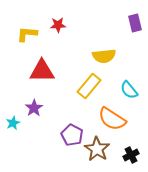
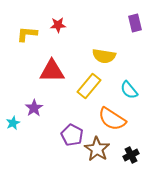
yellow semicircle: rotated 15 degrees clockwise
red triangle: moved 10 px right
